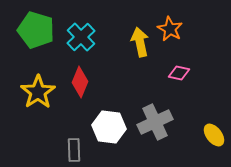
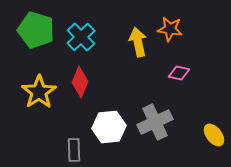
orange star: rotated 20 degrees counterclockwise
yellow arrow: moved 2 px left
yellow star: moved 1 px right
white hexagon: rotated 12 degrees counterclockwise
